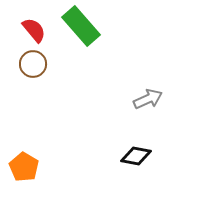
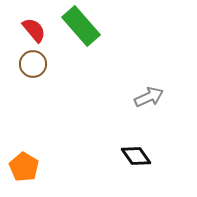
gray arrow: moved 1 px right, 2 px up
black diamond: rotated 44 degrees clockwise
